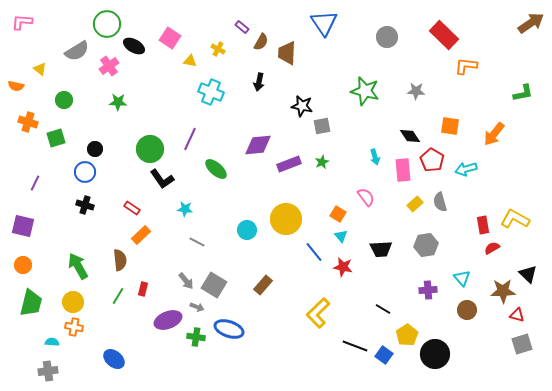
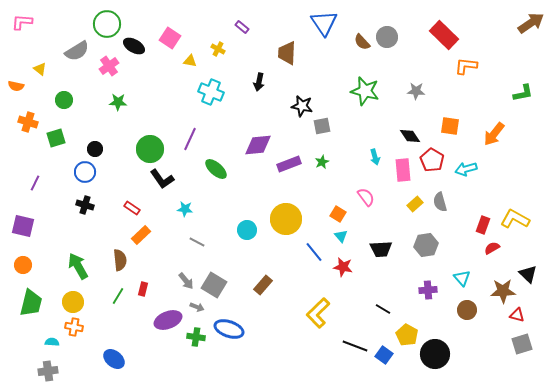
brown semicircle at (261, 42): moved 101 px right; rotated 108 degrees clockwise
red rectangle at (483, 225): rotated 30 degrees clockwise
yellow pentagon at (407, 335): rotated 10 degrees counterclockwise
